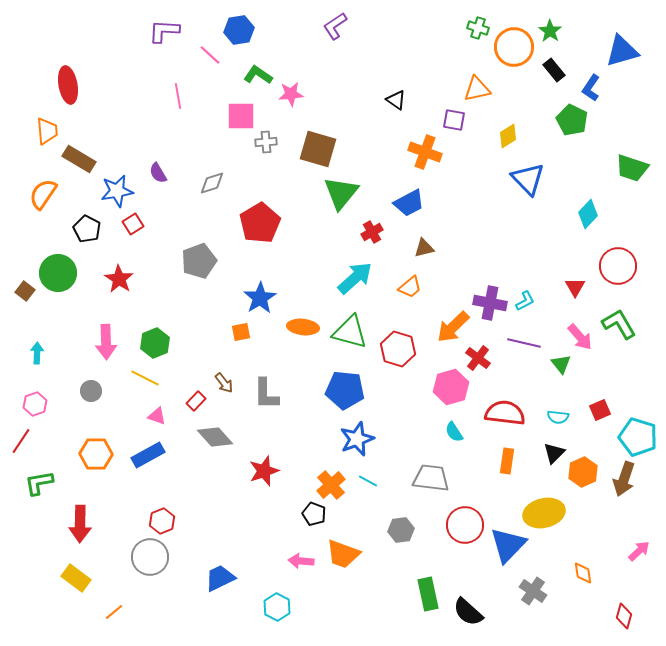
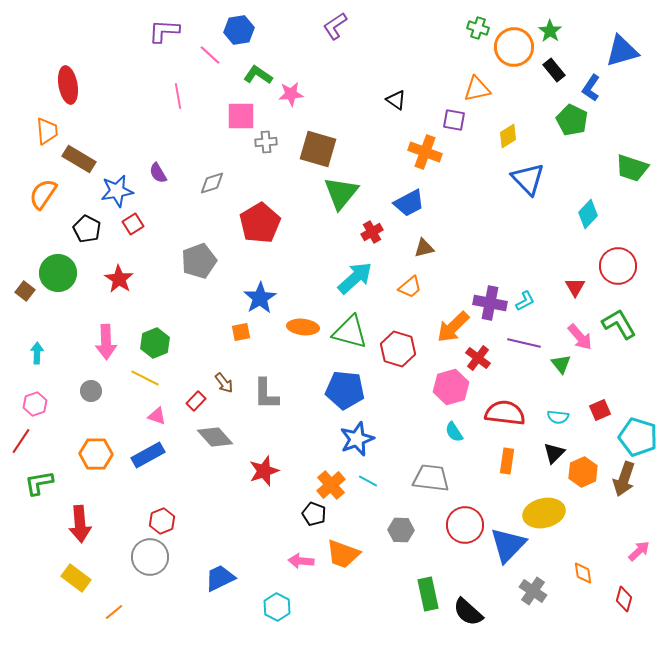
red arrow at (80, 524): rotated 6 degrees counterclockwise
gray hexagon at (401, 530): rotated 10 degrees clockwise
red diamond at (624, 616): moved 17 px up
